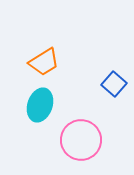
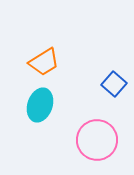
pink circle: moved 16 px right
